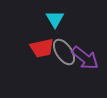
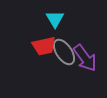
red trapezoid: moved 2 px right, 2 px up
purple arrow: rotated 16 degrees clockwise
